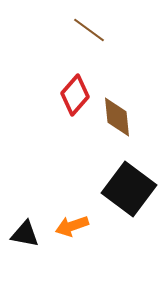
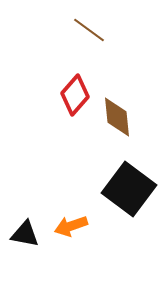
orange arrow: moved 1 px left
